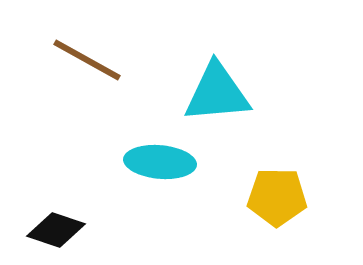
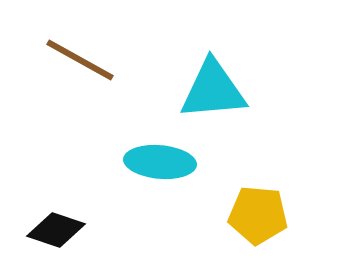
brown line: moved 7 px left
cyan triangle: moved 4 px left, 3 px up
yellow pentagon: moved 19 px left, 18 px down; rotated 4 degrees clockwise
